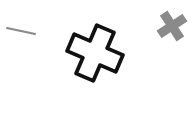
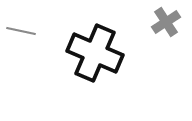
gray cross: moved 6 px left, 4 px up
